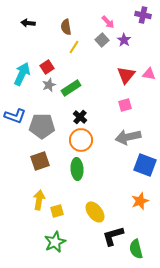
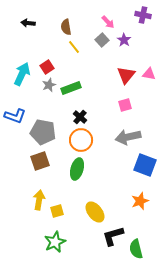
yellow line: rotated 72 degrees counterclockwise
green rectangle: rotated 12 degrees clockwise
gray pentagon: moved 1 px right, 6 px down; rotated 10 degrees clockwise
green ellipse: rotated 20 degrees clockwise
